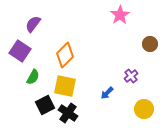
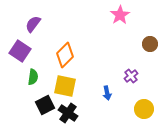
green semicircle: rotated 21 degrees counterclockwise
blue arrow: rotated 56 degrees counterclockwise
